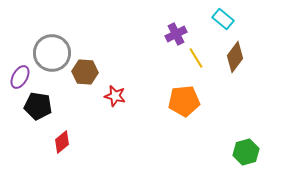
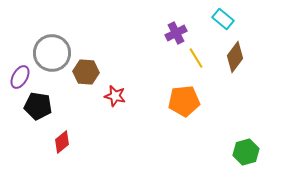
purple cross: moved 1 px up
brown hexagon: moved 1 px right
